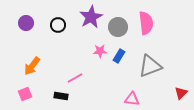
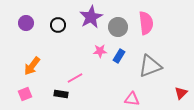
black rectangle: moved 2 px up
